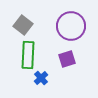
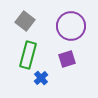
gray square: moved 2 px right, 4 px up
green rectangle: rotated 12 degrees clockwise
